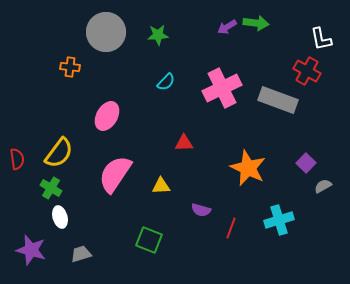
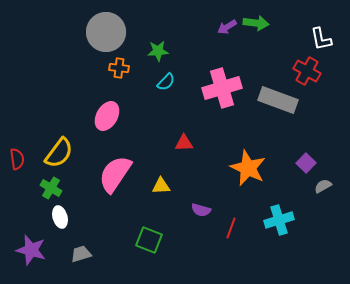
green star: moved 16 px down
orange cross: moved 49 px right, 1 px down
pink cross: rotated 9 degrees clockwise
